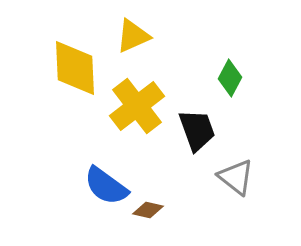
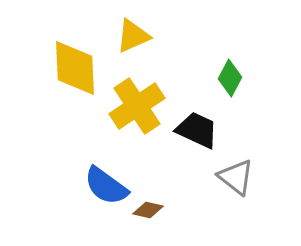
yellow cross: rotated 4 degrees clockwise
black trapezoid: rotated 45 degrees counterclockwise
